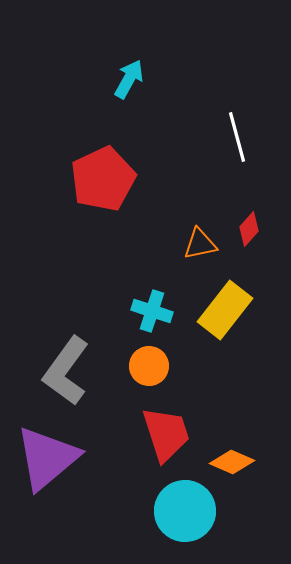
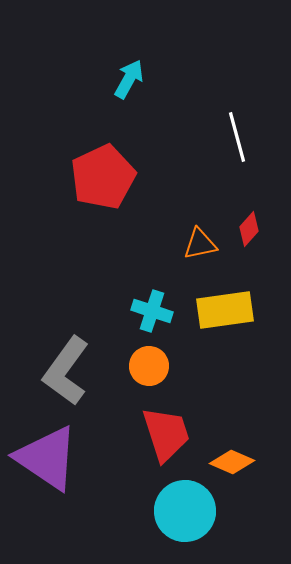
red pentagon: moved 2 px up
yellow rectangle: rotated 44 degrees clockwise
purple triangle: rotated 46 degrees counterclockwise
